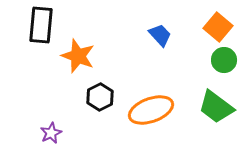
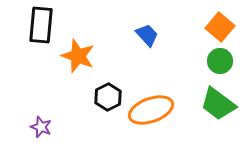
orange square: moved 2 px right
blue trapezoid: moved 13 px left
green circle: moved 4 px left, 1 px down
black hexagon: moved 8 px right
green trapezoid: moved 2 px right, 3 px up
purple star: moved 10 px left, 6 px up; rotated 25 degrees counterclockwise
